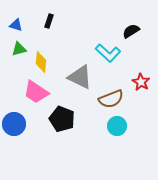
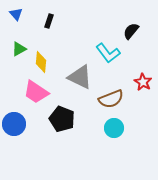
blue triangle: moved 11 px up; rotated 32 degrees clockwise
black semicircle: rotated 18 degrees counterclockwise
green triangle: rotated 14 degrees counterclockwise
cyan L-shape: rotated 10 degrees clockwise
red star: moved 2 px right
cyan circle: moved 3 px left, 2 px down
